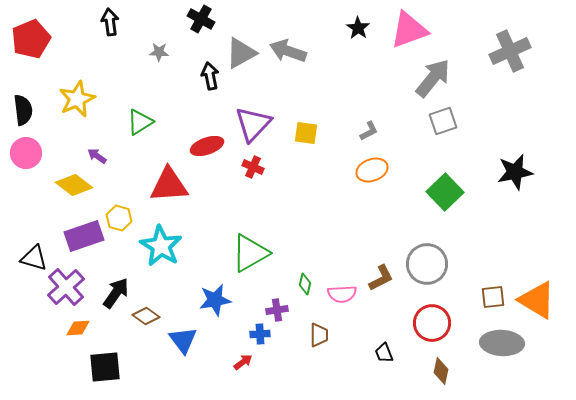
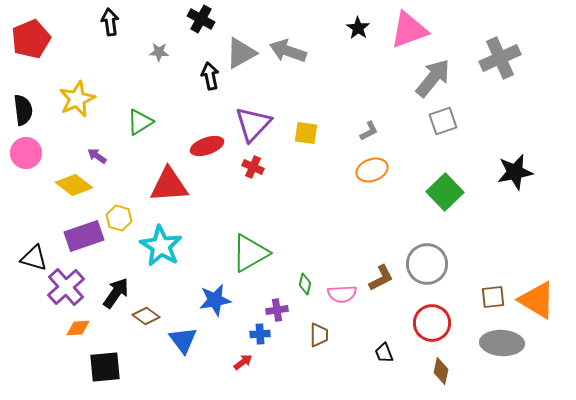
gray cross at (510, 51): moved 10 px left, 7 px down
